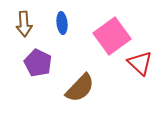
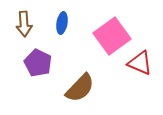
blue ellipse: rotated 15 degrees clockwise
red triangle: rotated 20 degrees counterclockwise
